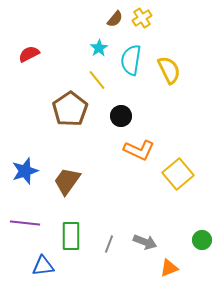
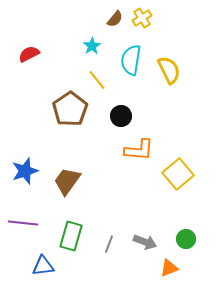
cyan star: moved 7 px left, 2 px up
orange L-shape: rotated 20 degrees counterclockwise
purple line: moved 2 px left
green rectangle: rotated 16 degrees clockwise
green circle: moved 16 px left, 1 px up
